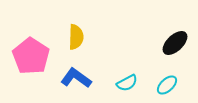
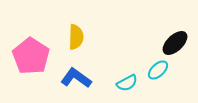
cyan ellipse: moved 9 px left, 15 px up
